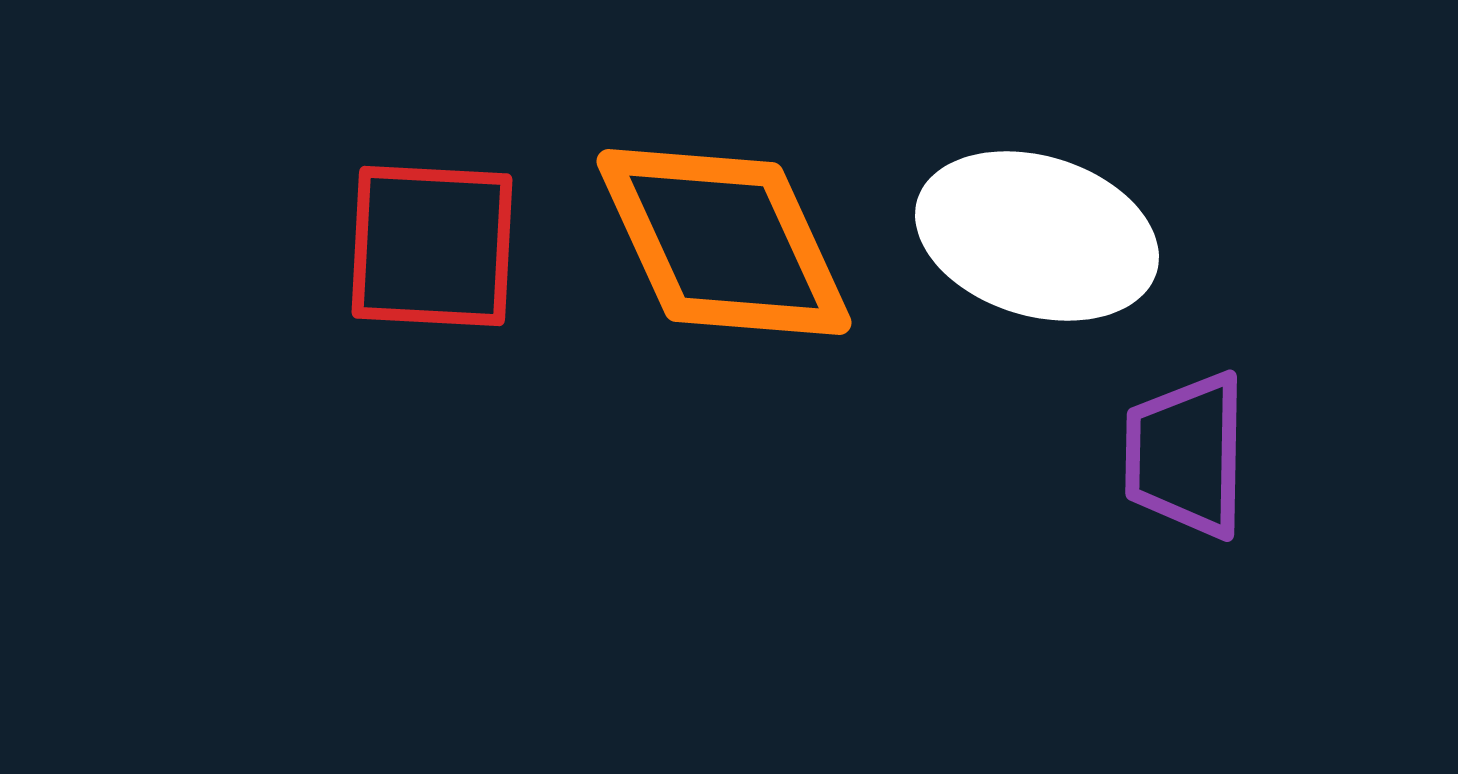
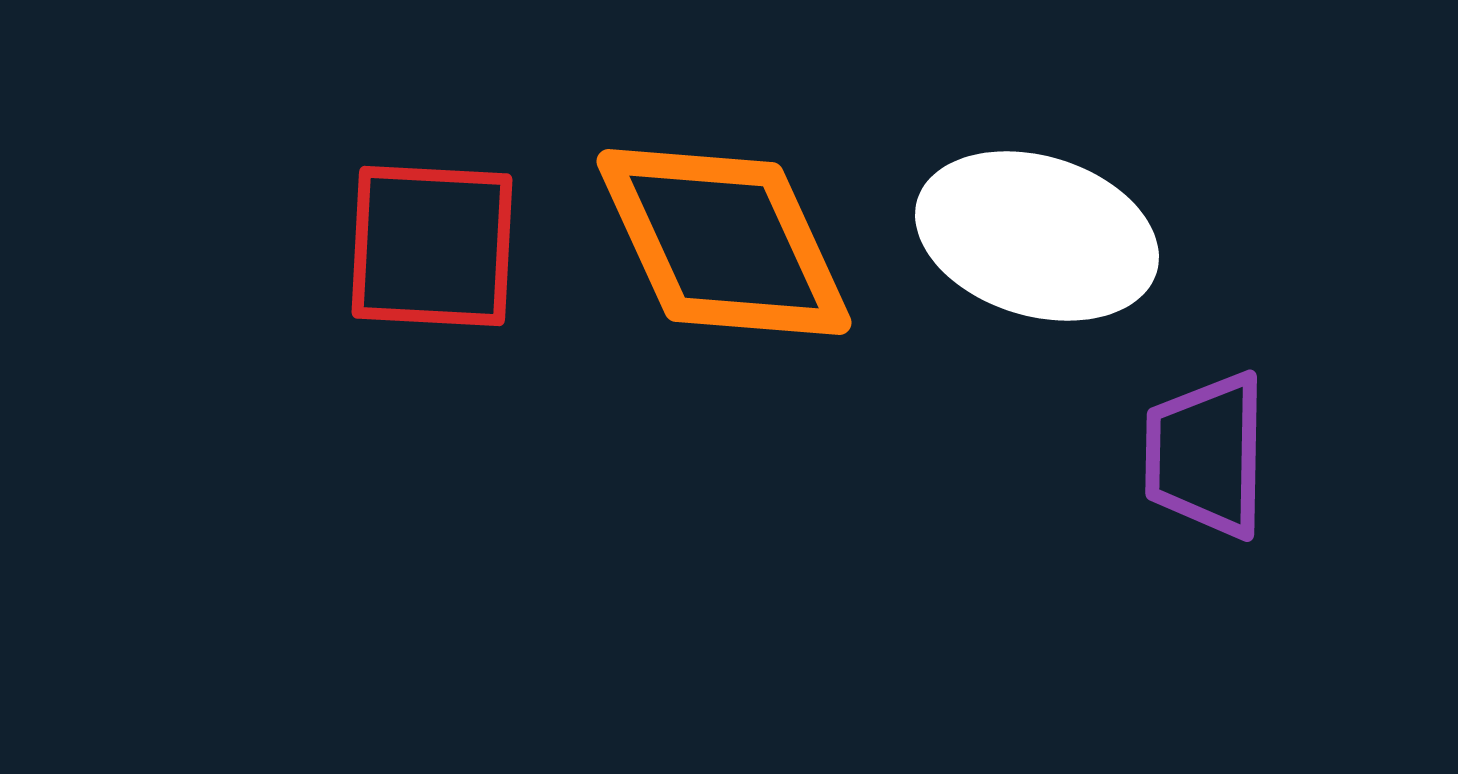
purple trapezoid: moved 20 px right
